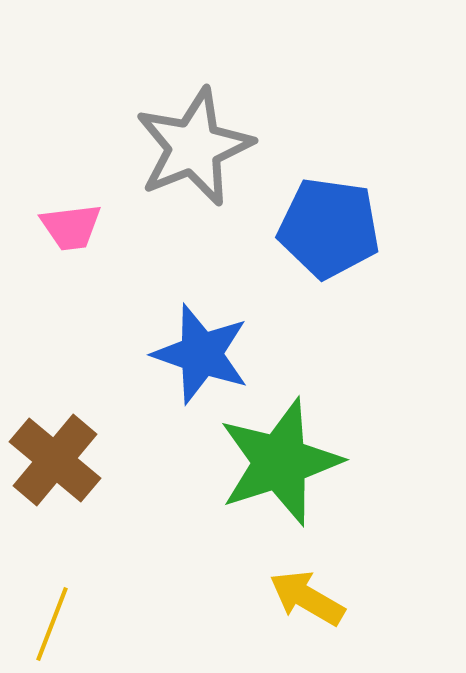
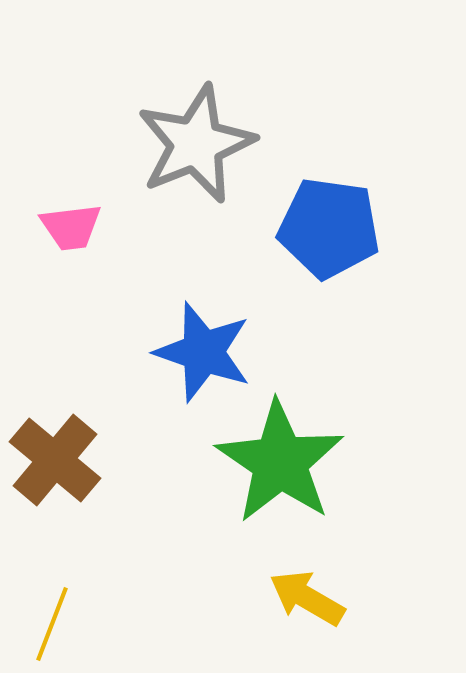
gray star: moved 2 px right, 3 px up
blue star: moved 2 px right, 2 px up
green star: rotated 20 degrees counterclockwise
